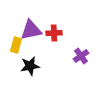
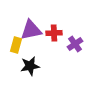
purple cross: moved 6 px left, 12 px up
